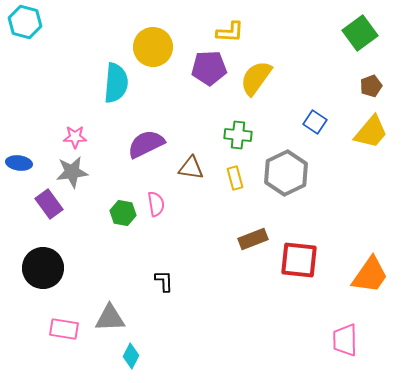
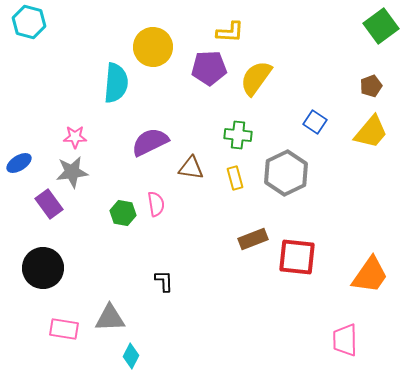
cyan hexagon: moved 4 px right
green square: moved 21 px right, 7 px up
purple semicircle: moved 4 px right, 2 px up
blue ellipse: rotated 40 degrees counterclockwise
red square: moved 2 px left, 3 px up
